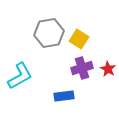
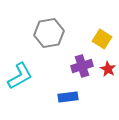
yellow square: moved 23 px right
purple cross: moved 2 px up
blue rectangle: moved 4 px right, 1 px down
